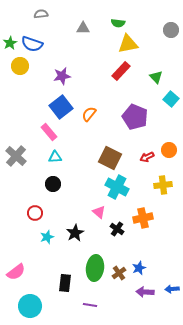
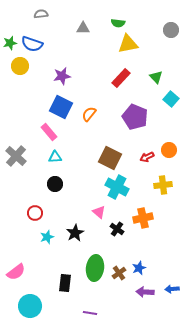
green star: rotated 16 degrees clockwise
red rectangle: moved 7 px down
blue square: rotated 25 degrees counterclockwise
black circle: moved 2 px right
purple line: moved 8 px down
